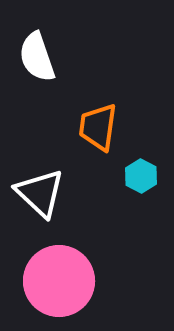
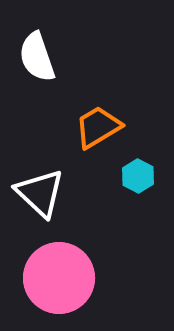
orange trapezoid: rotated 51 degrees clockwise
cyan hexagon: moved 3 px left
pink circle: moved 3 px up
